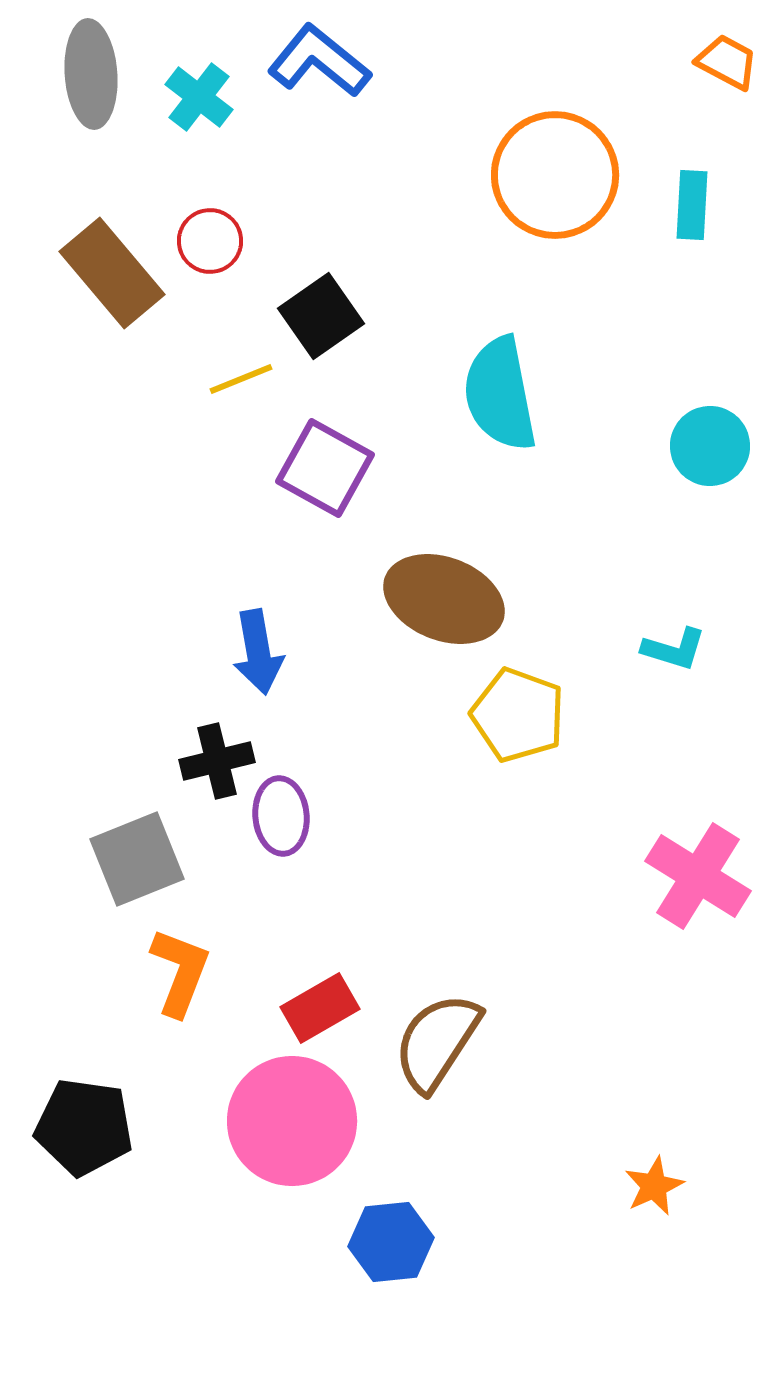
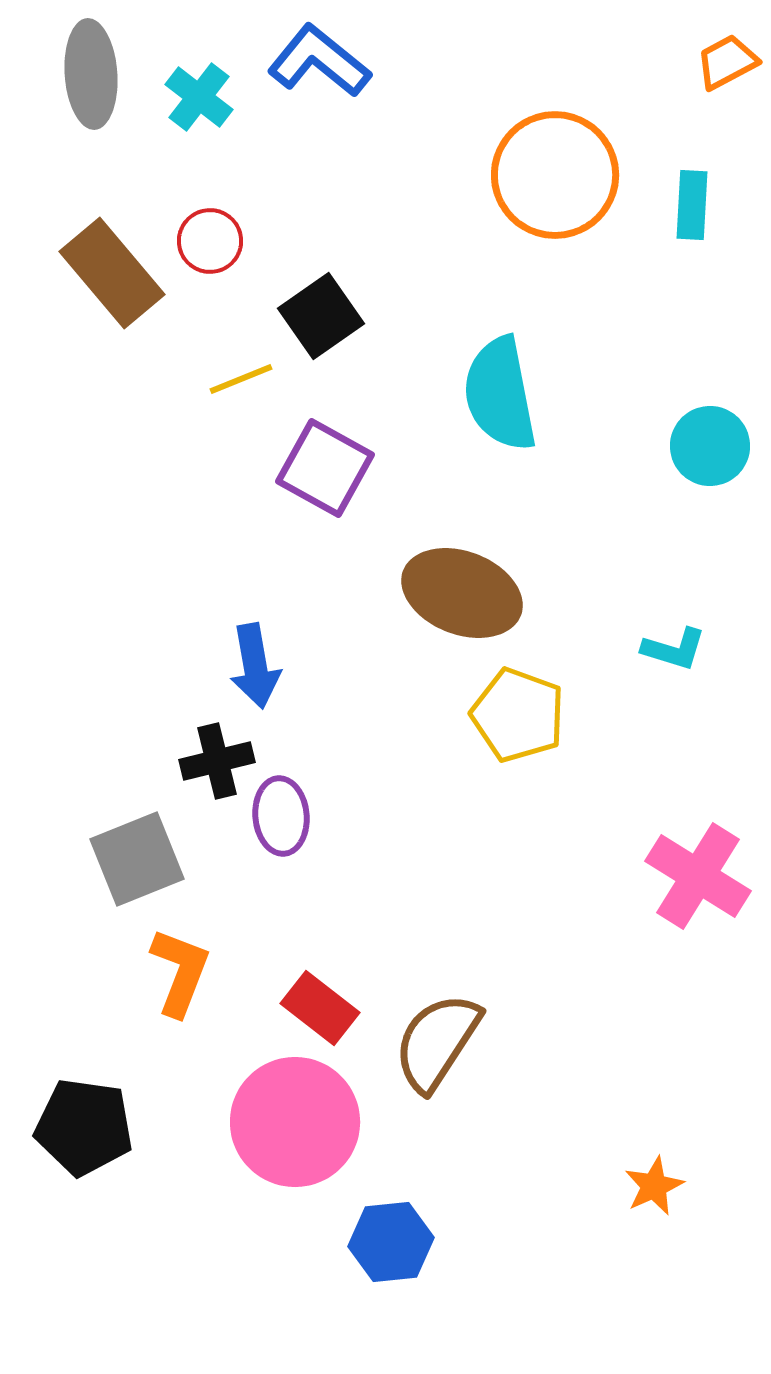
orange trapezoid: rotated 56 degrees counterclockwise
brown ellipse: moved 18 px right, 6 px up
blue arrow: moved 3 px left, 14 px down
red rectangle: rotated 68 degrees clockwise
pink circle: moved 3 px right, 1 px down
